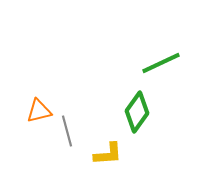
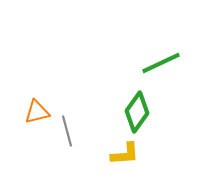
orange triangle: moved 2 px left, 1 px down
yellow L-shape: moved 17 px right
